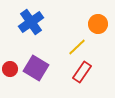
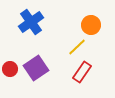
orange circle: moved 7 px left, 1 px down
purple square: rotated 25 degrees clockwise
